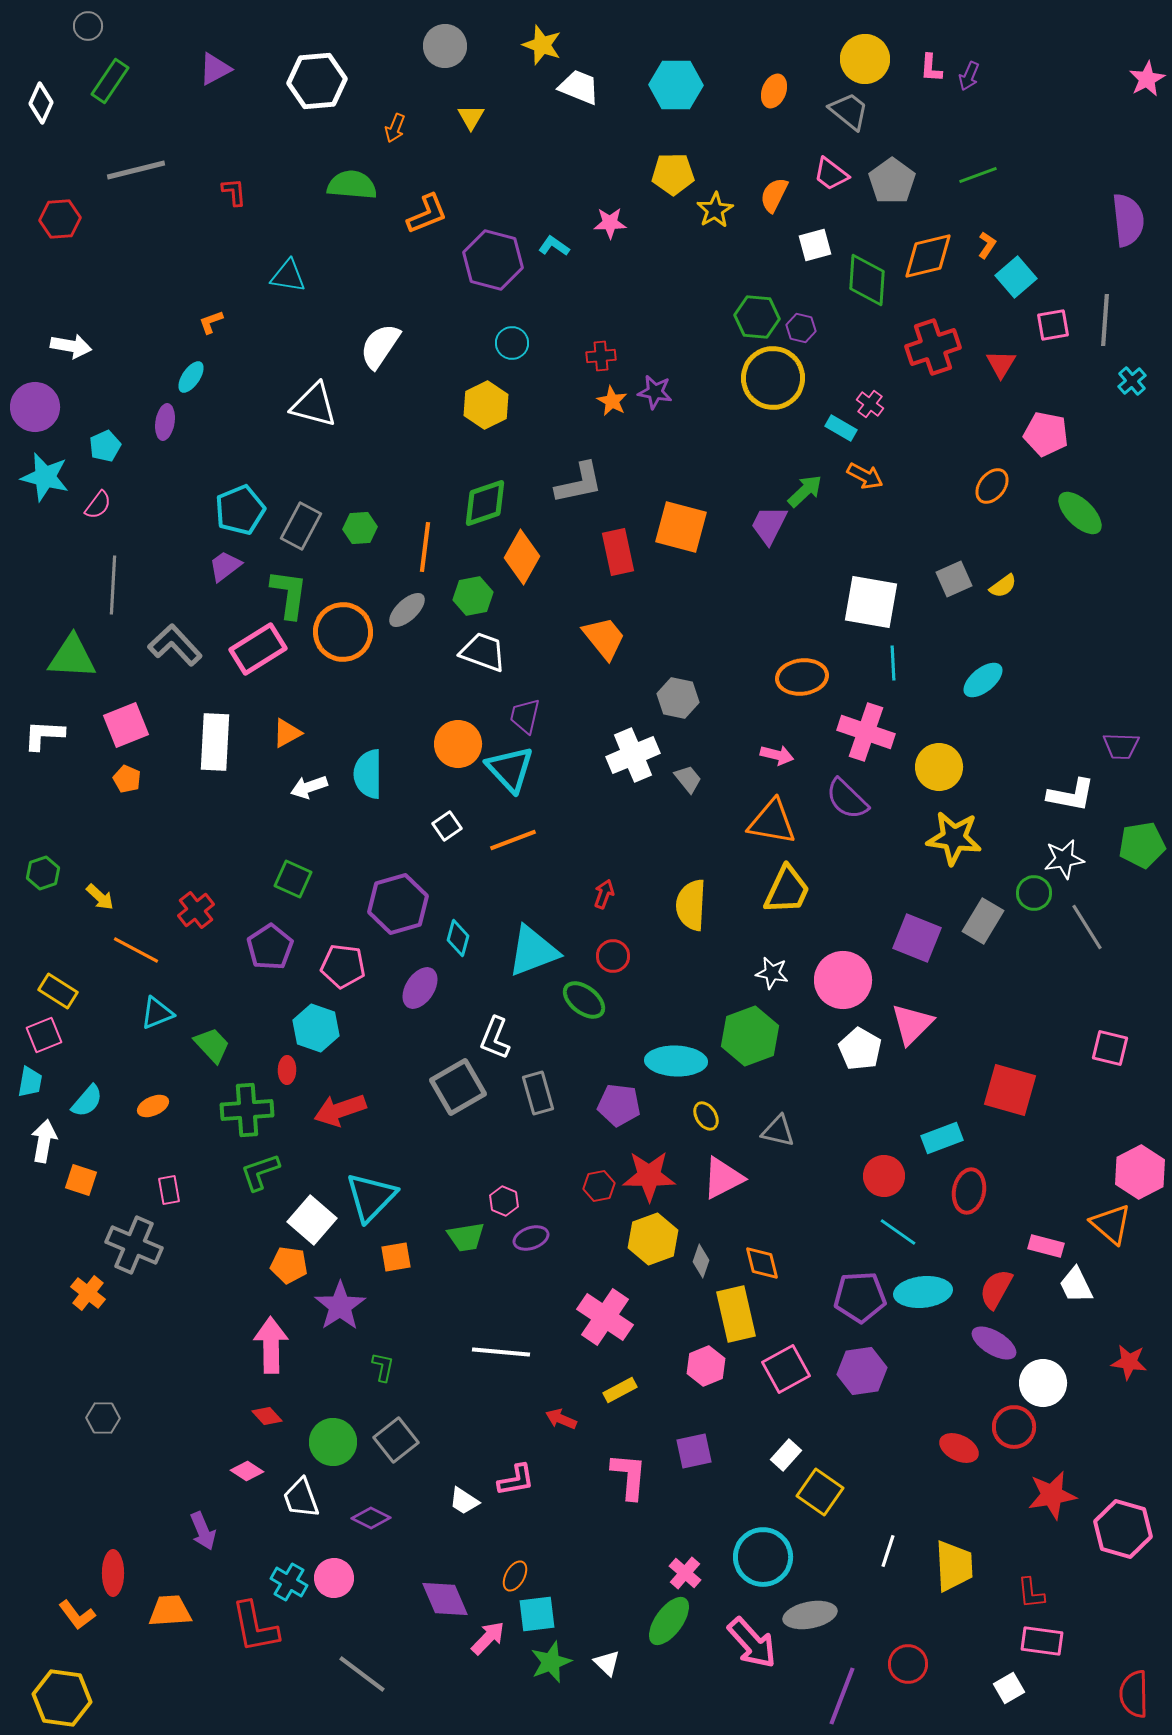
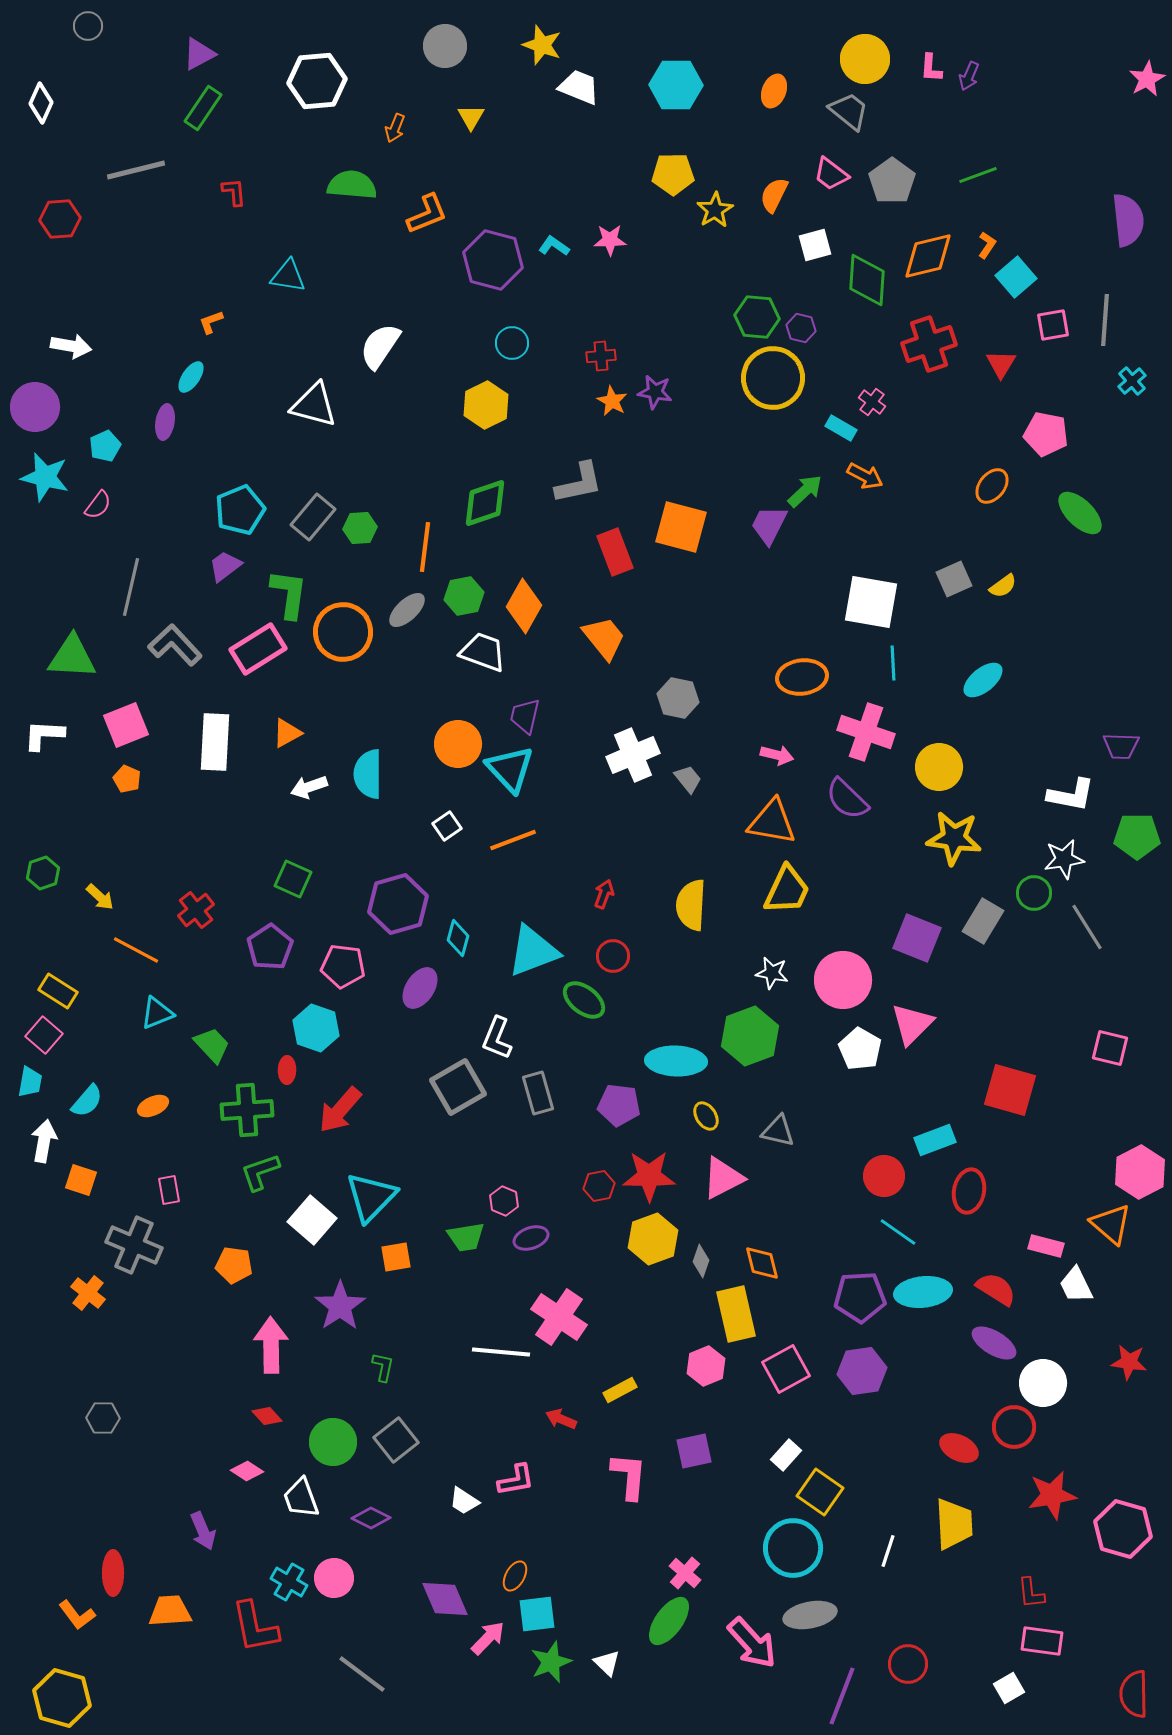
purple triangle at (215, 69): moved 16 px left, 15 px up
green rectangle at (110, 81): moved 93 px right, 27 px down
pink star at (610, 223): moved 17 px down
red cross at (933, 347): moved 4 px left, 3 px up
pink cross at (870, 404): moved 2 px right, 2 px up
gray rectangle at (301, 526): moved 12 px right, 9 px up; rotated 12 degrees clockwise
red rectangle at (618, 552): moved 3 px left; rotated 9 degrees counterclockwise
orange diamond at (522, 557): moved 2 px right, 49 px down
gray line at (113, 585): moved 18 px right, 2 px down; rotated 10 degrees clockwise
green hexagon at (473, 596): moved 9 px left
green pentagon at (1142, 845): moved 5 px left, 9 px up; rotated 9 degrees clockwise
pink square at (44, 1035): rotated 27 degrees counterclockwise
white L-shape at (495, 1038): moved 2 px right
red arrow at (340, 1110): rotated 30 degrees counterclockwise
cyan rectangle at (942, 1138): moved 7 px left, 2 px down
orange pentagon at (289, 1265): moved 55 px left
red semicircle at (996, 1289): rotated 93 degrees clockwise
pink cross at (605, 1317): moved 46 px left
cyan circle at (763, 1557): moved 30 px right, 9 px up
yellow trapezoid at (954, 1566): moved 42 px up
yellow hexagon at (62, 1698): rotated 8 degrees clockwise
